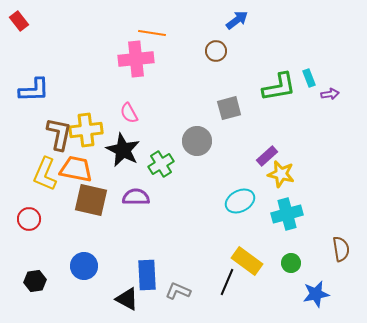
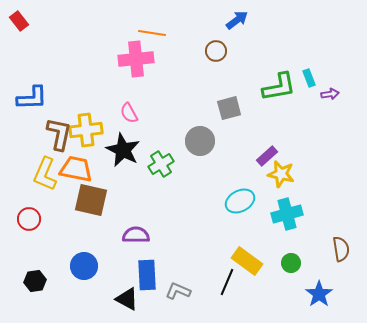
blue L-shape: moved 2 px left, 8 px down
gray circle: moved 3 px right
purple semicircle: moved 38 px down
blue star: moved 3 px right; rotated 24 degrees counterclockwise
